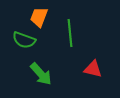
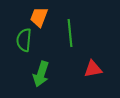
green semicircle: rotated 75 degrees clockwise
red triangle: rotated 24 degrees counterclockwise
green arrow: rotated 60 degrees clockwise
